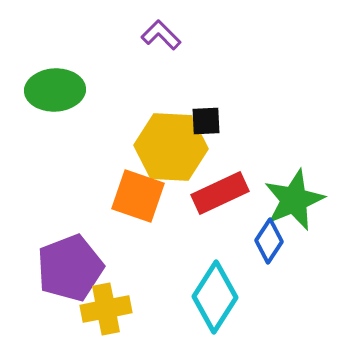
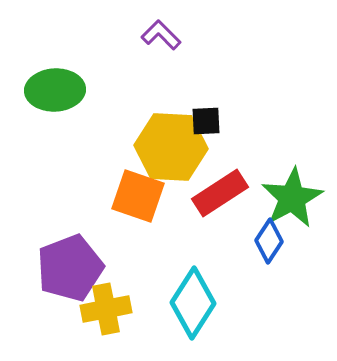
red rectangle: rotated 8 degrees counterclockwise
green star: moved 2 px left, 2 px up; rotated 6 degrees counterclockwise
cyan diamond: moved 22 px left, 6 px down
